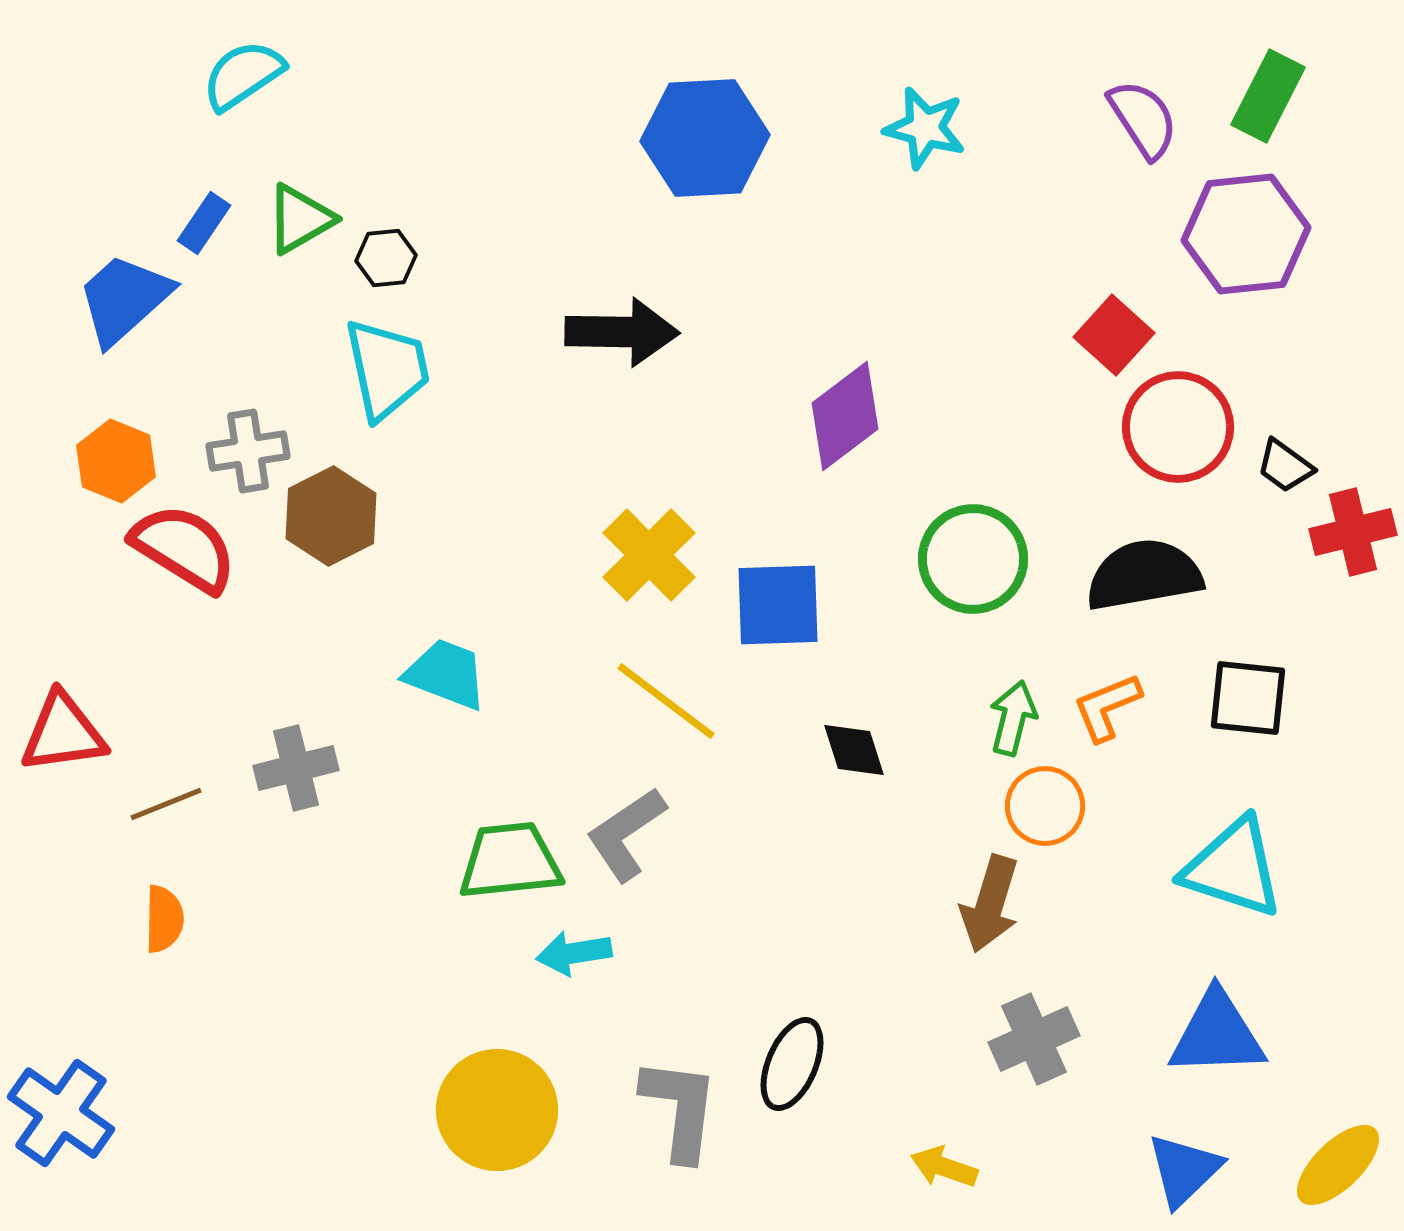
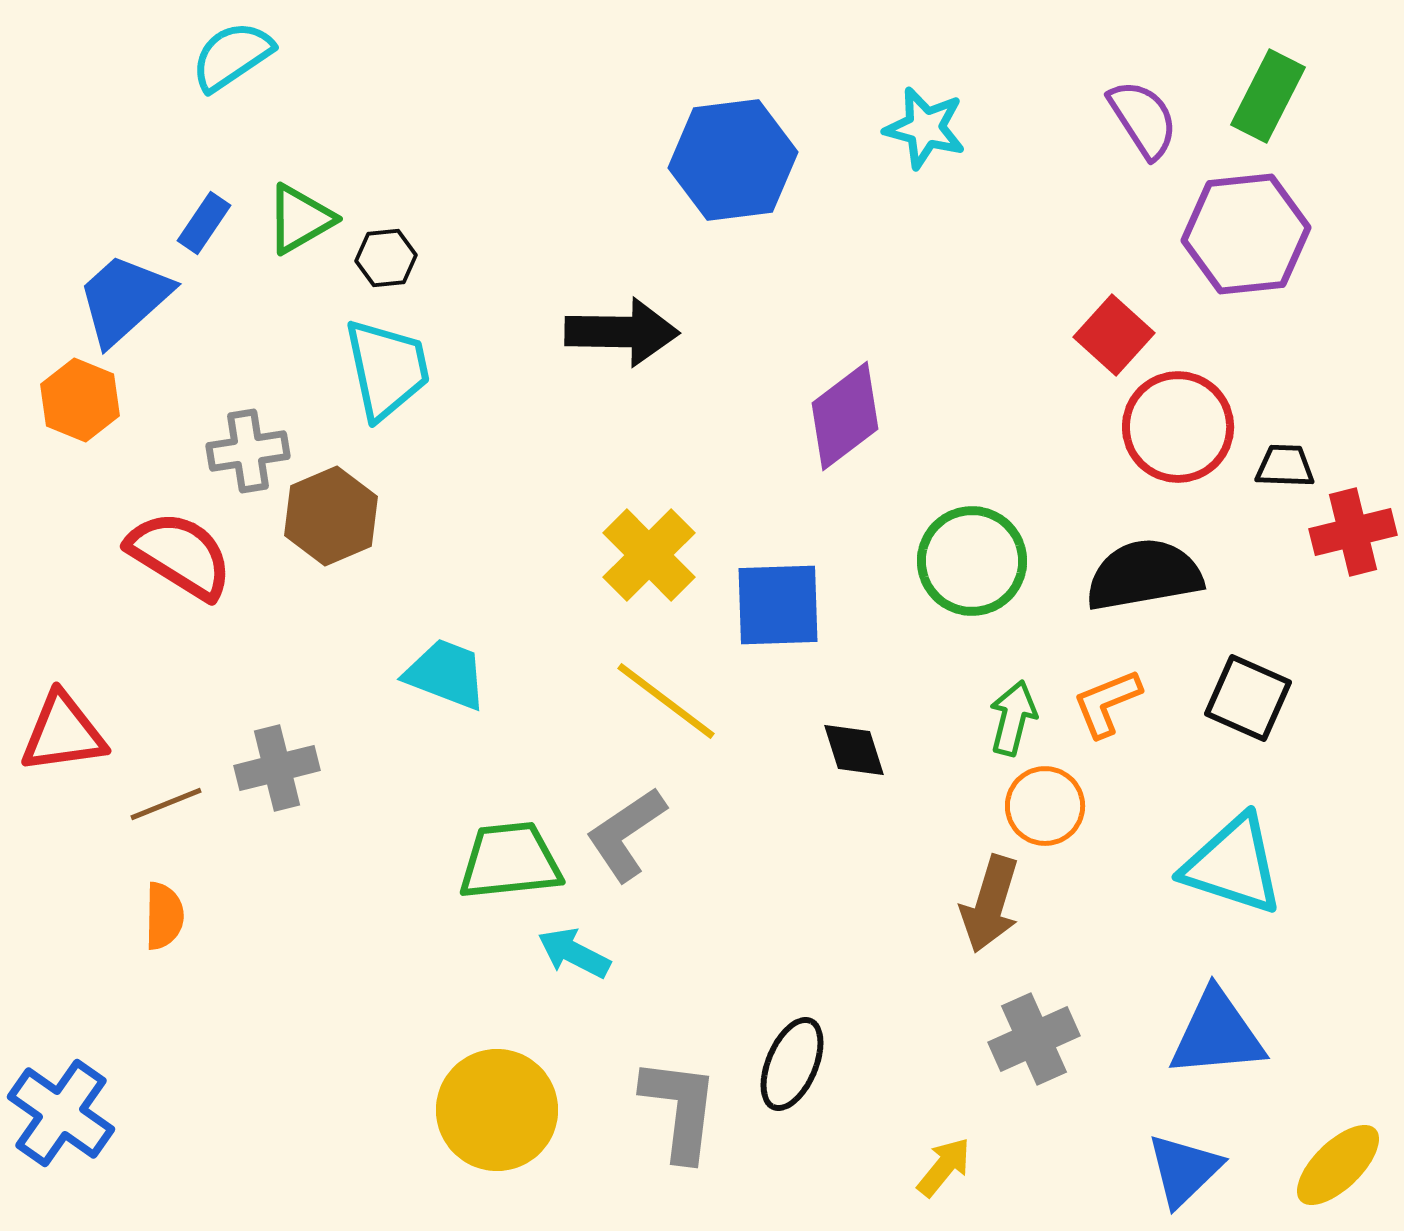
cyan semicircle at (243, 75): moved 11 px left, 19 px up
blue hexagon at (705, 138): moved 28 px right, 22 px down; rotated 4 degrees counterclockwise
orange hexagon at (116, 461): moved 36 px left, 61 px up
black trapezoid at (1285, 466): rotated 146 degrees clockwise
brown hexagon at (331, 516): rotated 4 degrees clockwise
red semicircle at (184, 548): moved 4 px left, 7 px down
green circle at (973, 559): moved 1 px left, 2 px down
black square at (1248, 698): rotated 18 degrees clockwise
orange L-shape at (1107, 707): moved 4 px up
gray cross at (296, 768): moved 19 px left
cyan triangle at (1233, 868): moved 3 px up
orange semicircle at (164, 919): moved 3 px up
cyan arrow at (574, 953): rotated 36 degrees clockwise
blue triangle at (1217, 1034): rotated 3 degrees counterclockwise
yellow arrow at (944, 1167): rotated 110 degrees clockwise
